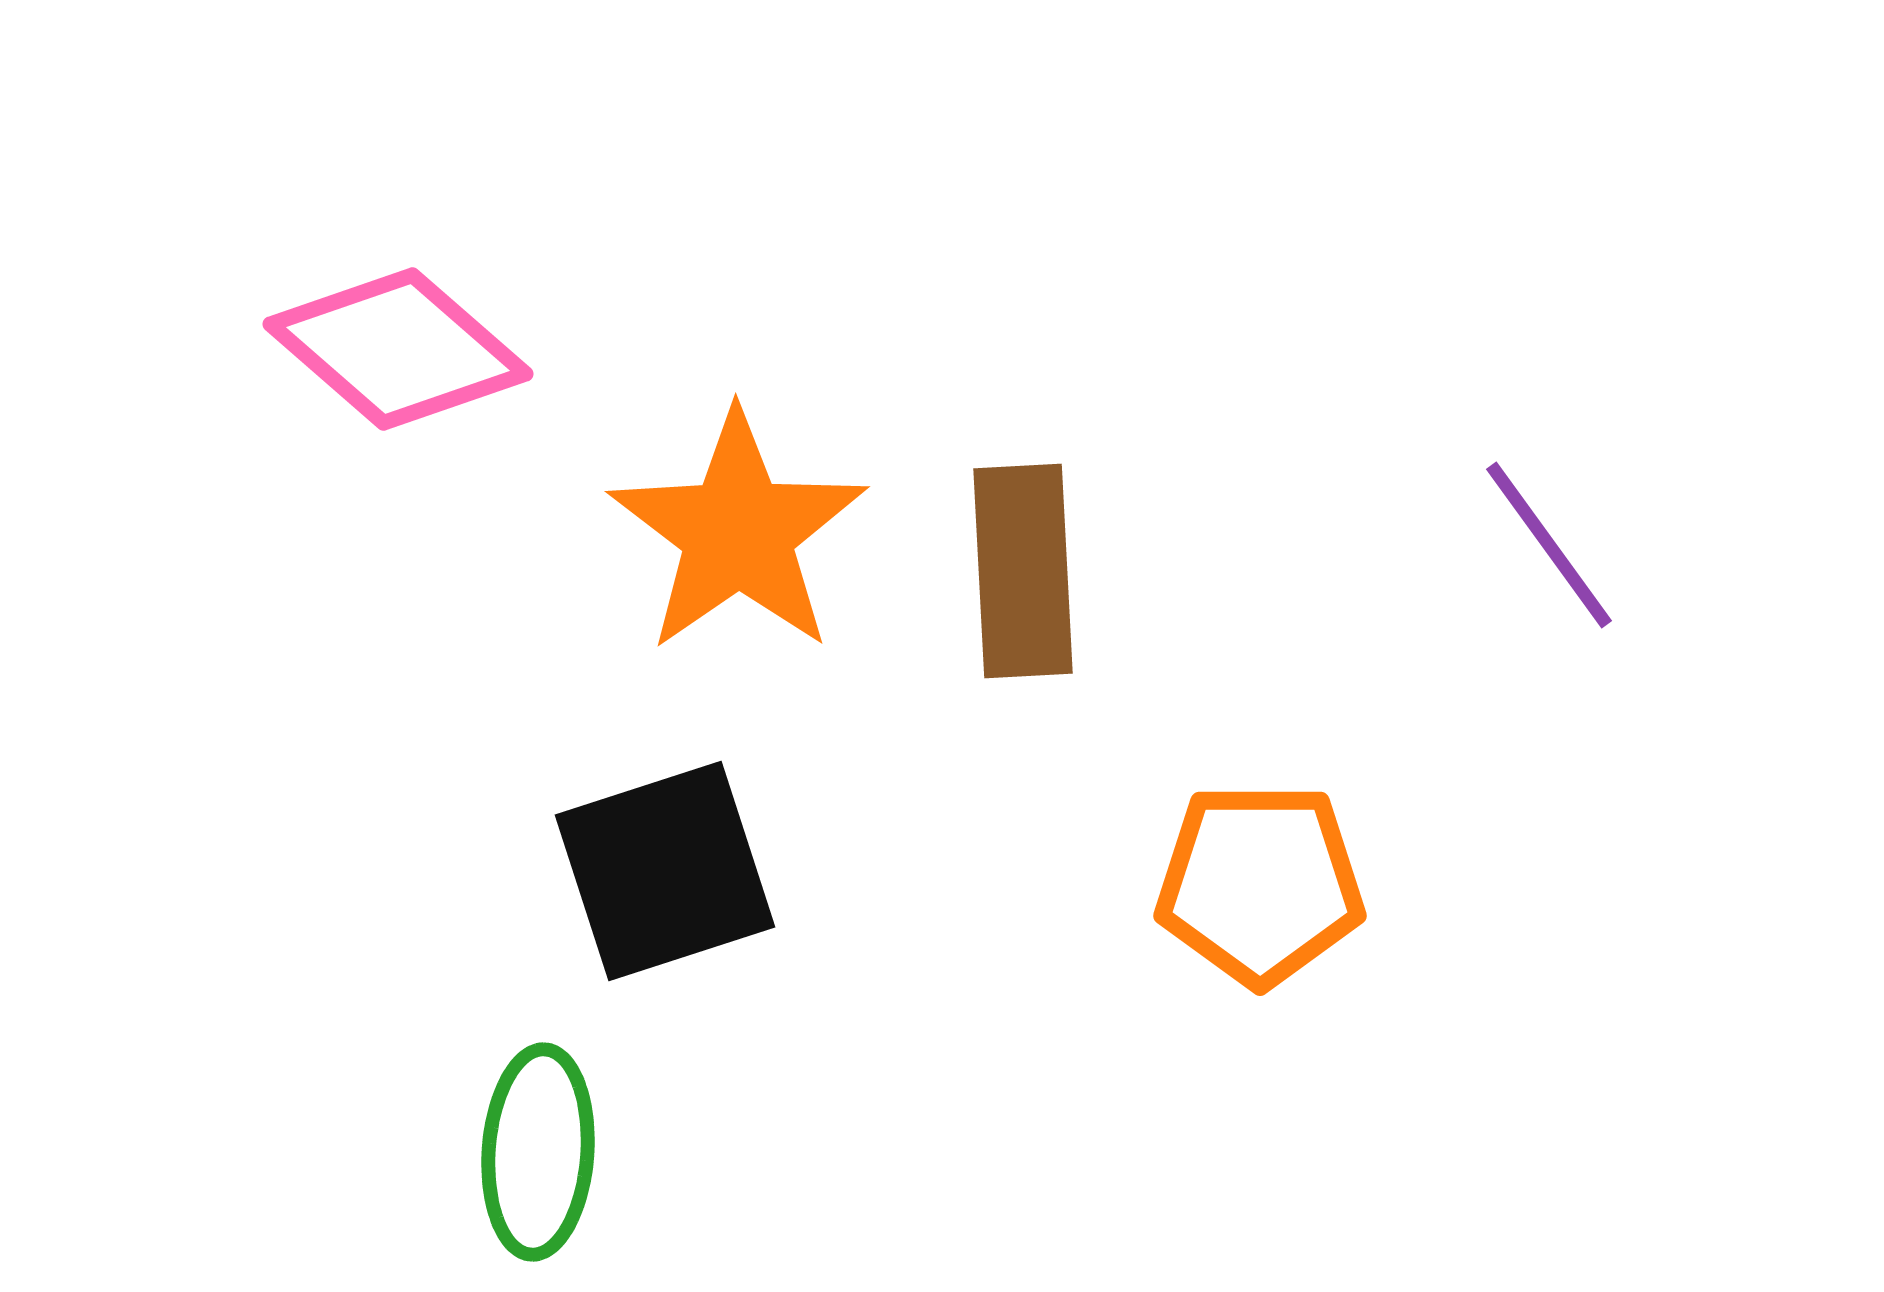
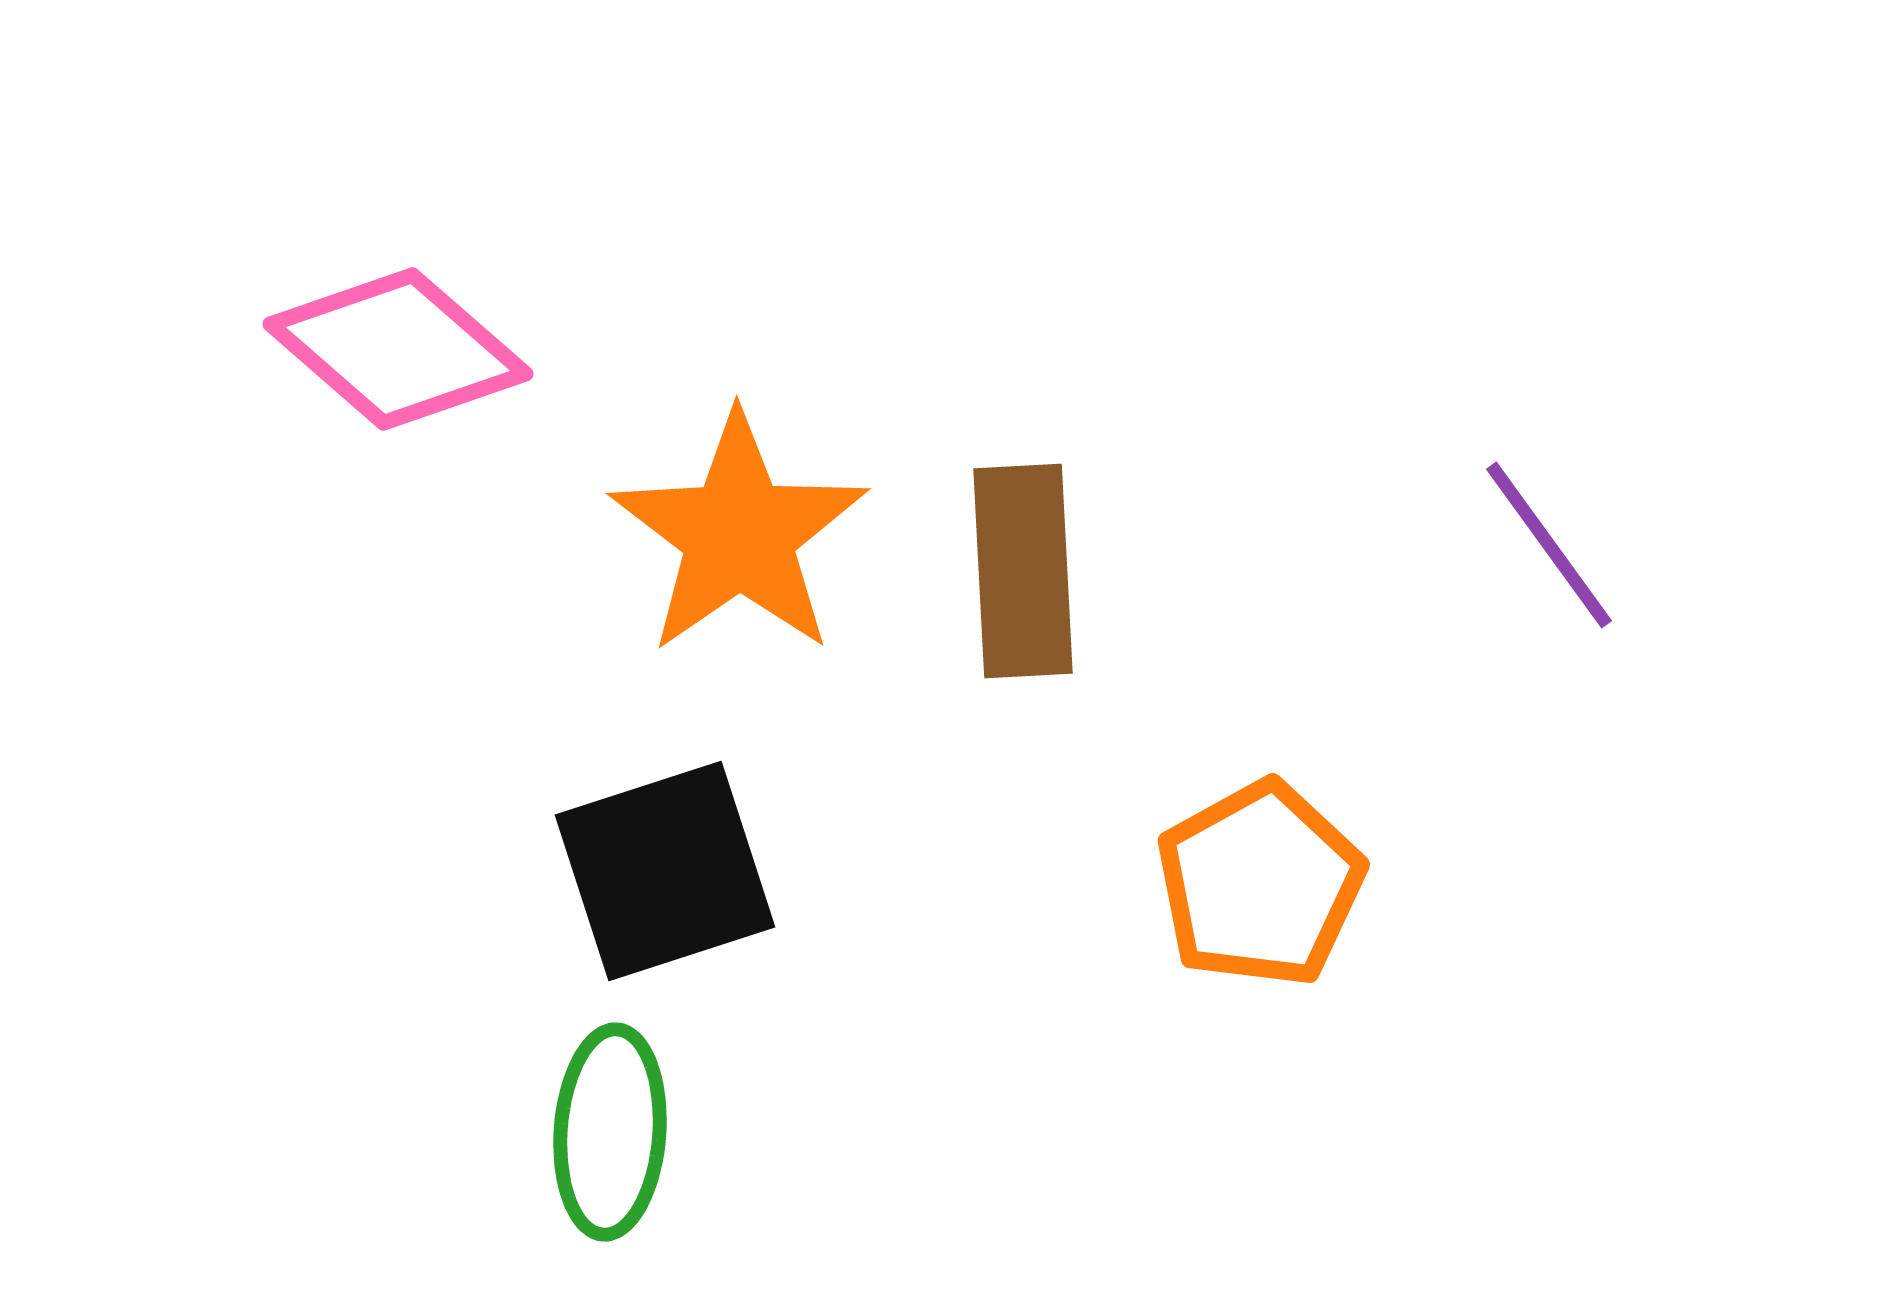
orange star: moved 1 px right, 2 px down
orange pentagon: rotated 29 degrees counterclockwise
green ellipse: moved 72 px right, 20 px up
